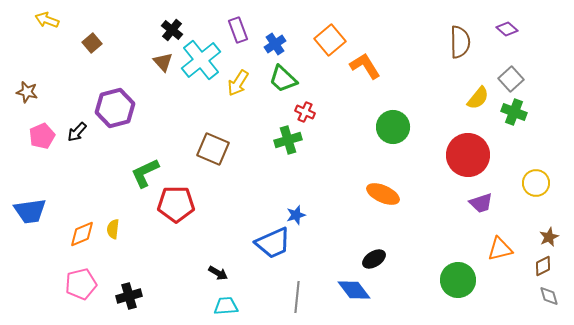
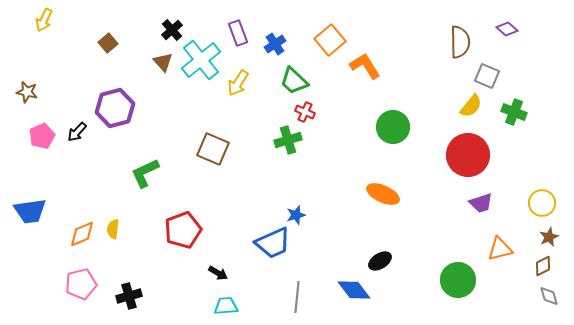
yellow arrow at (47, 20): moved 3 px left; rotated 85 degrees counterclockwise
black cross at (172, 30): rotated 10 degrees clockwise
purple rectangle at (238, 30): moved 3 px down
brown square at (92, 43): moved 16 px right
green trapezoid at (283, 79): moved 11 px right, 2 px down
gray square at (511, 79): moved 24 px left, 3 px up; rotated 25 degrees counterclockwise
yellow semicircle at (478, 98): moved 7 px left, 8 px down
yellow circle at (536, 183): moved 6 px right, 20 px down
red pentagon at (176, 204): moved 7 px right, 26 px down; rotated 21 degrees counterclockwise
black ellipse at (374, 259): moved 6 px right, 2 px down
